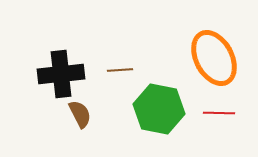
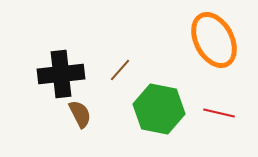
orange ellipse: moved 18 px up
brown line: rotated 45 degrees counterclockwise
red line: rotated 12 degrees clockwise
